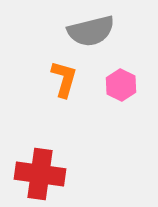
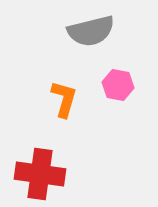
orange L-shape: moved 20 px down
pink hexagon: moved 3 px left; rotated 16 degrees counterclockwise
